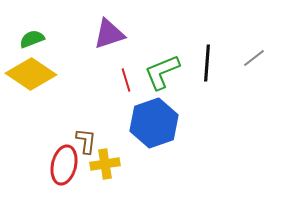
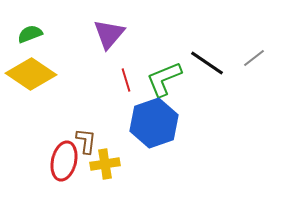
purple triangle: rotated 32 degrees counterclockwise
green semicircle: moved 2 px left, 5 px up
black line: rotated 60 degrees counterclockwise
green L-shape: moved 2 px right, 7 px down
red ellipse: moved 4 px up
